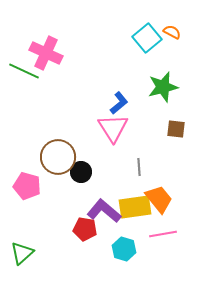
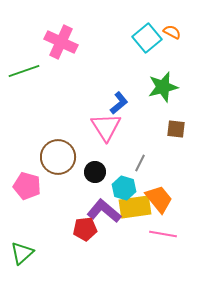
pink cross: moved 15 px right, 11 px up
green line: rotated 44 degrees counterclockwise
pink triangle: moved 7 px left, 1 px up
gray line: moved 1 px right, 4 px up; rotated 30 degrees clockwise
black circle: moved 14 px right
red pentagon: rotated 15 degrees counterclockwise
pink line: rotated 20 degrees clockwise
cyan hexagon: moved 61 px up
